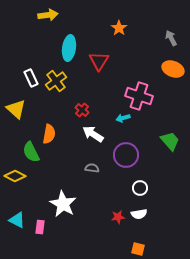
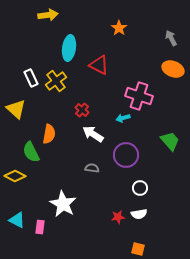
red triangle: moved 4 px down; rotated 35 degrees counterclockwise
